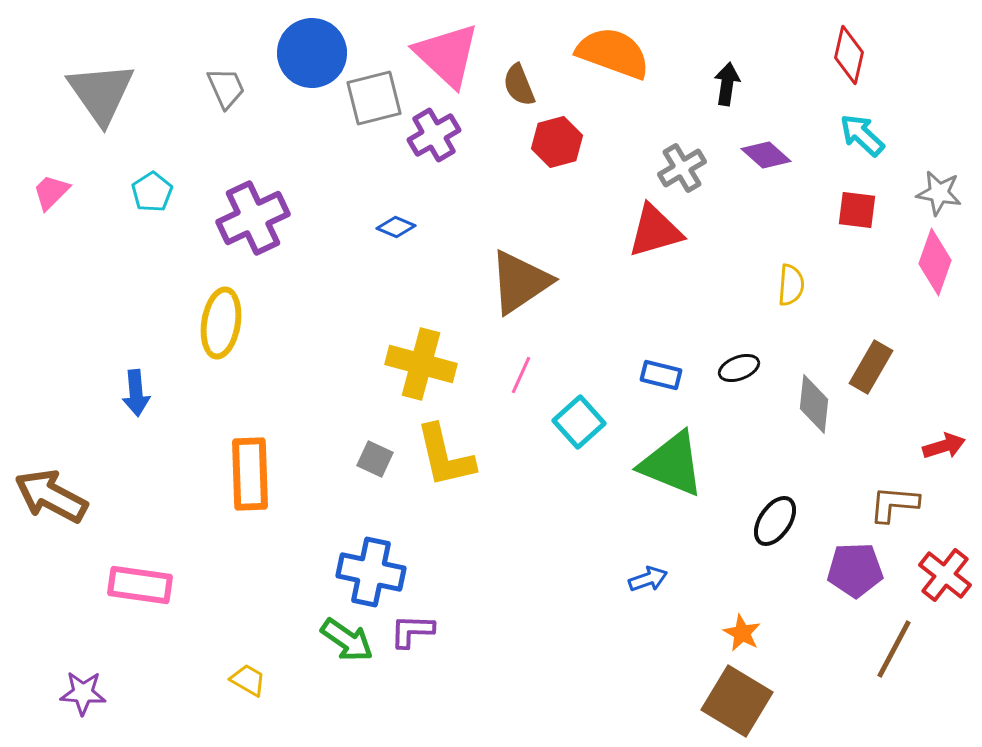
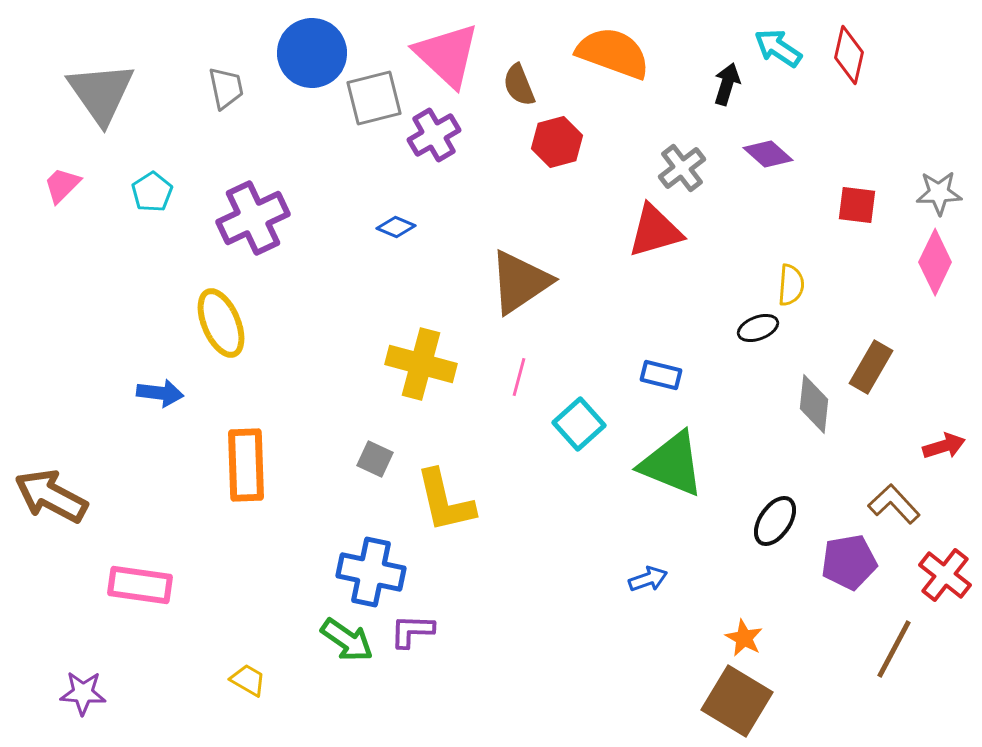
black arrow at (727, 84): rotated 9 degrees clockwise
gray trapezoid at (226, 88): rotated 12 degrees clockwise
cyan arrow at (862, 135): moved 84 px left, 87 px up; rotated 9 degrees counterclockwise
purple diamond at (766, 155): moved 2 px right, 1 px up
gray cross at (682, 168): rotated 6 degrees counterclockwise
pink trapezoid at (51, 192): moved 11 px right, 7 px up
gray star at (939, 193): rotated 12 degrees counterclockwise
red square at (857, 210): moved 5 px up
pink diamond at (935, 262): rotated 6 degrees clockwise
yellow ellipse at (221, 323): rotated 32 degrees counterclockwise
black ellipse at (739, 368): moved 19 px right, 40 px up
pink line at (521, 375): moved 2 px left, 2 px down; rotated 9 degrees counterclockwise
blue arrow at (136, 393): moved 24 px right; rotated 78 degrees counterclockwise
cyan square at (579, 422): moved 2 px down
yellow L-shape at (445, 456): moved 45 px down
orange rectangle at (250, 474): moved 4 px left, 9 px up
brown L-shape at (894, 504): rotated 42 degrees clockwise
purple pentagon at (855, 570): moved 6 px left, 8 px up; rotated 8 degrees counterclockwise
orange star at (742, 633): moved 2 px right, 5 px down
